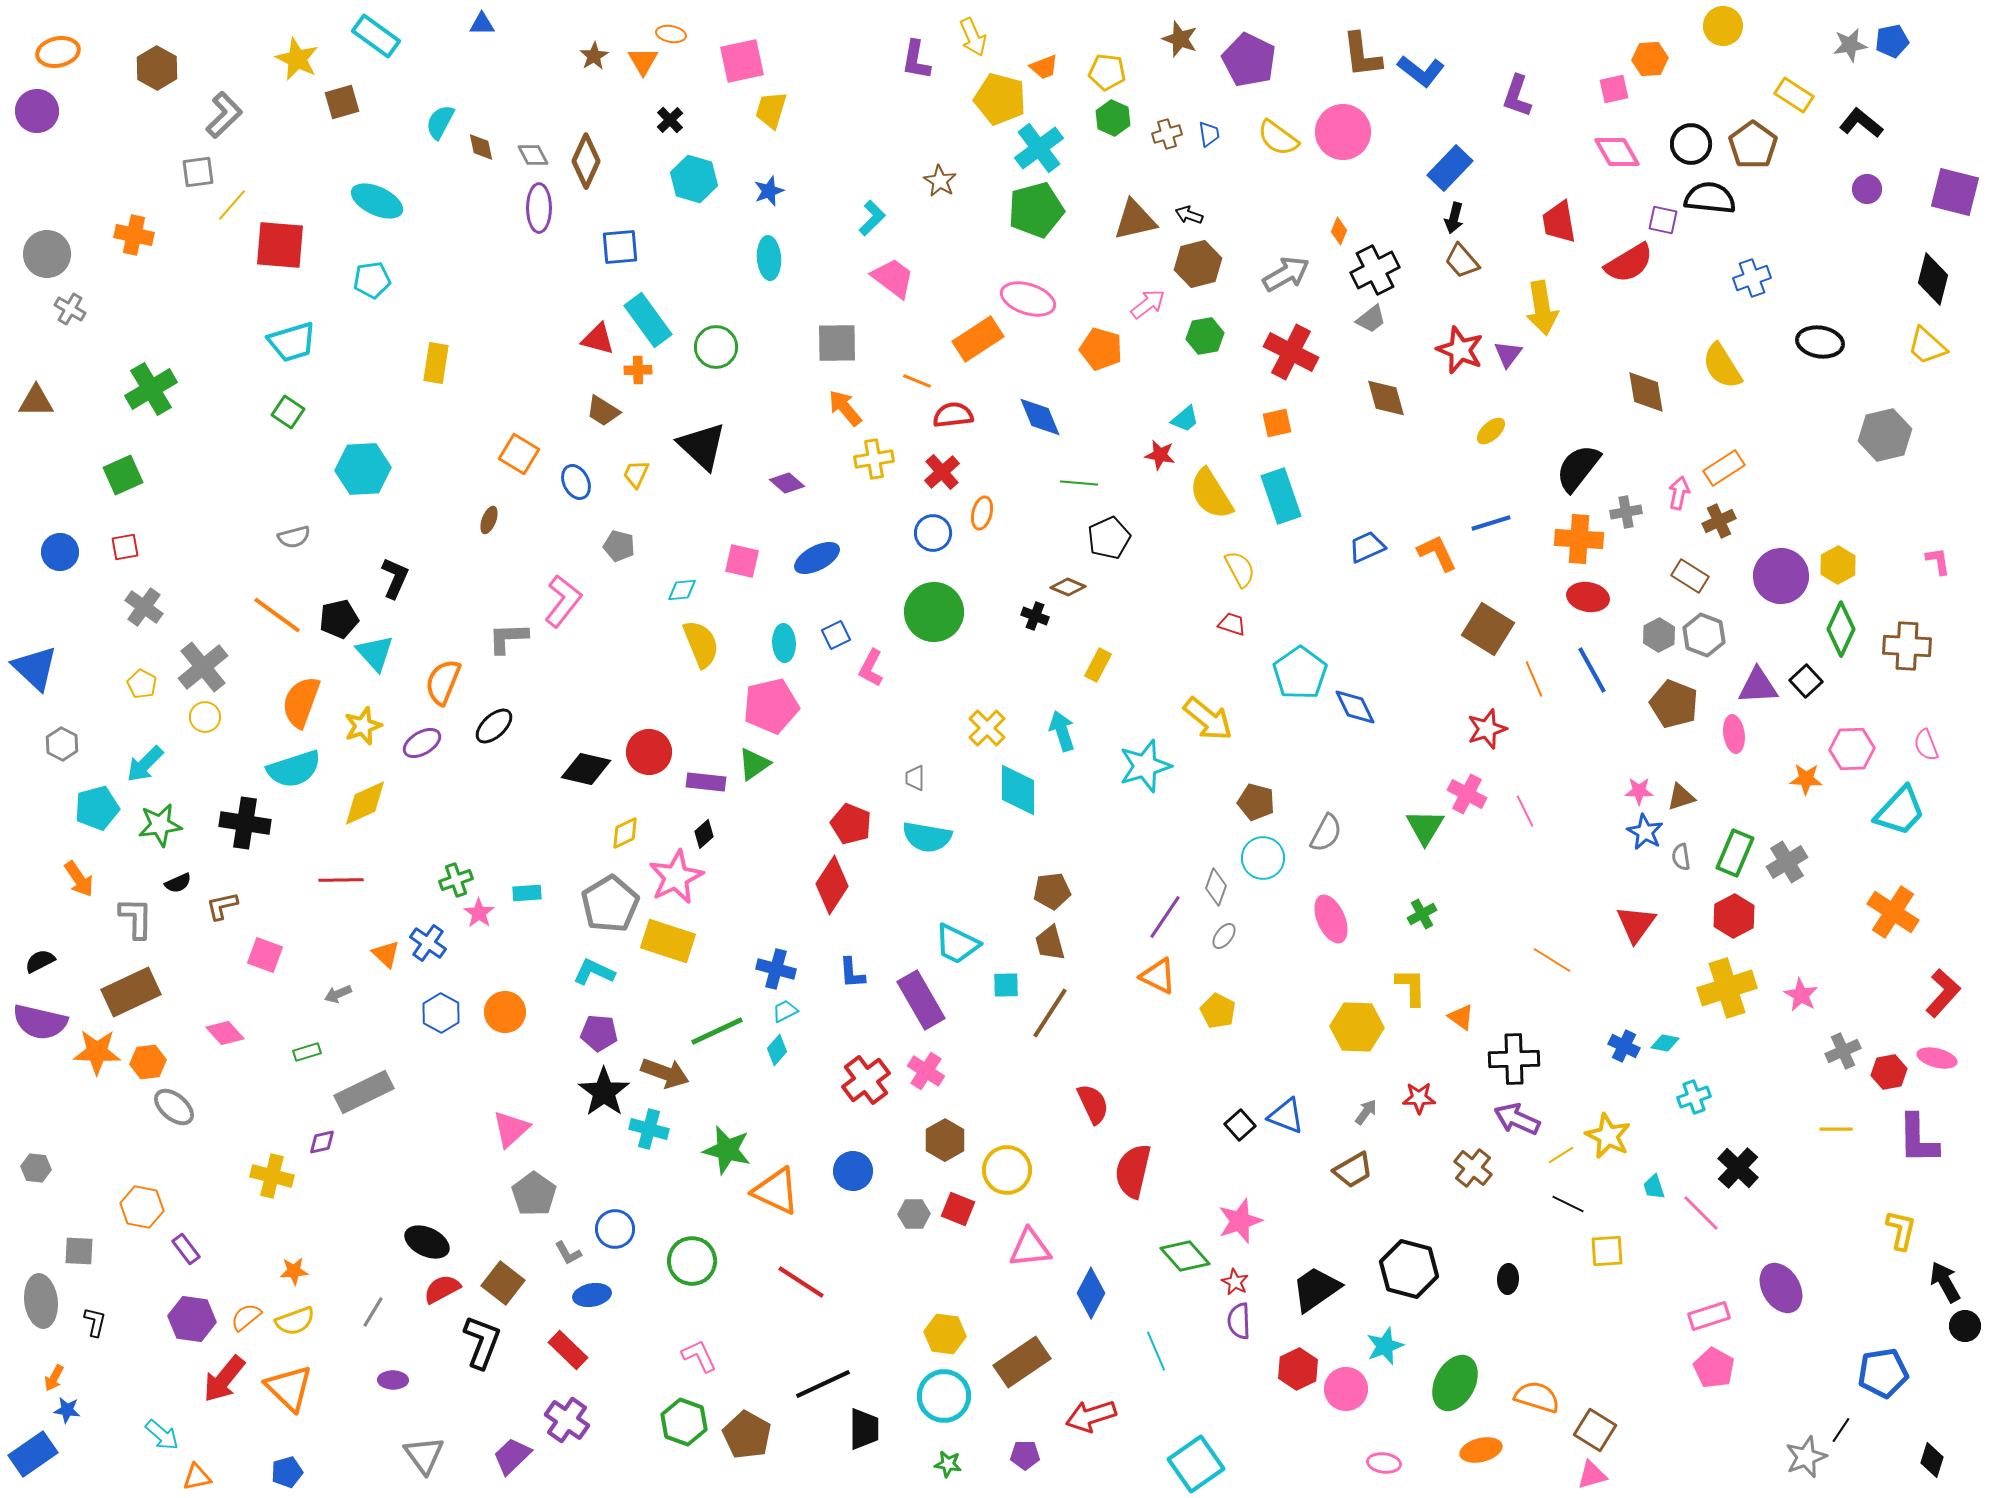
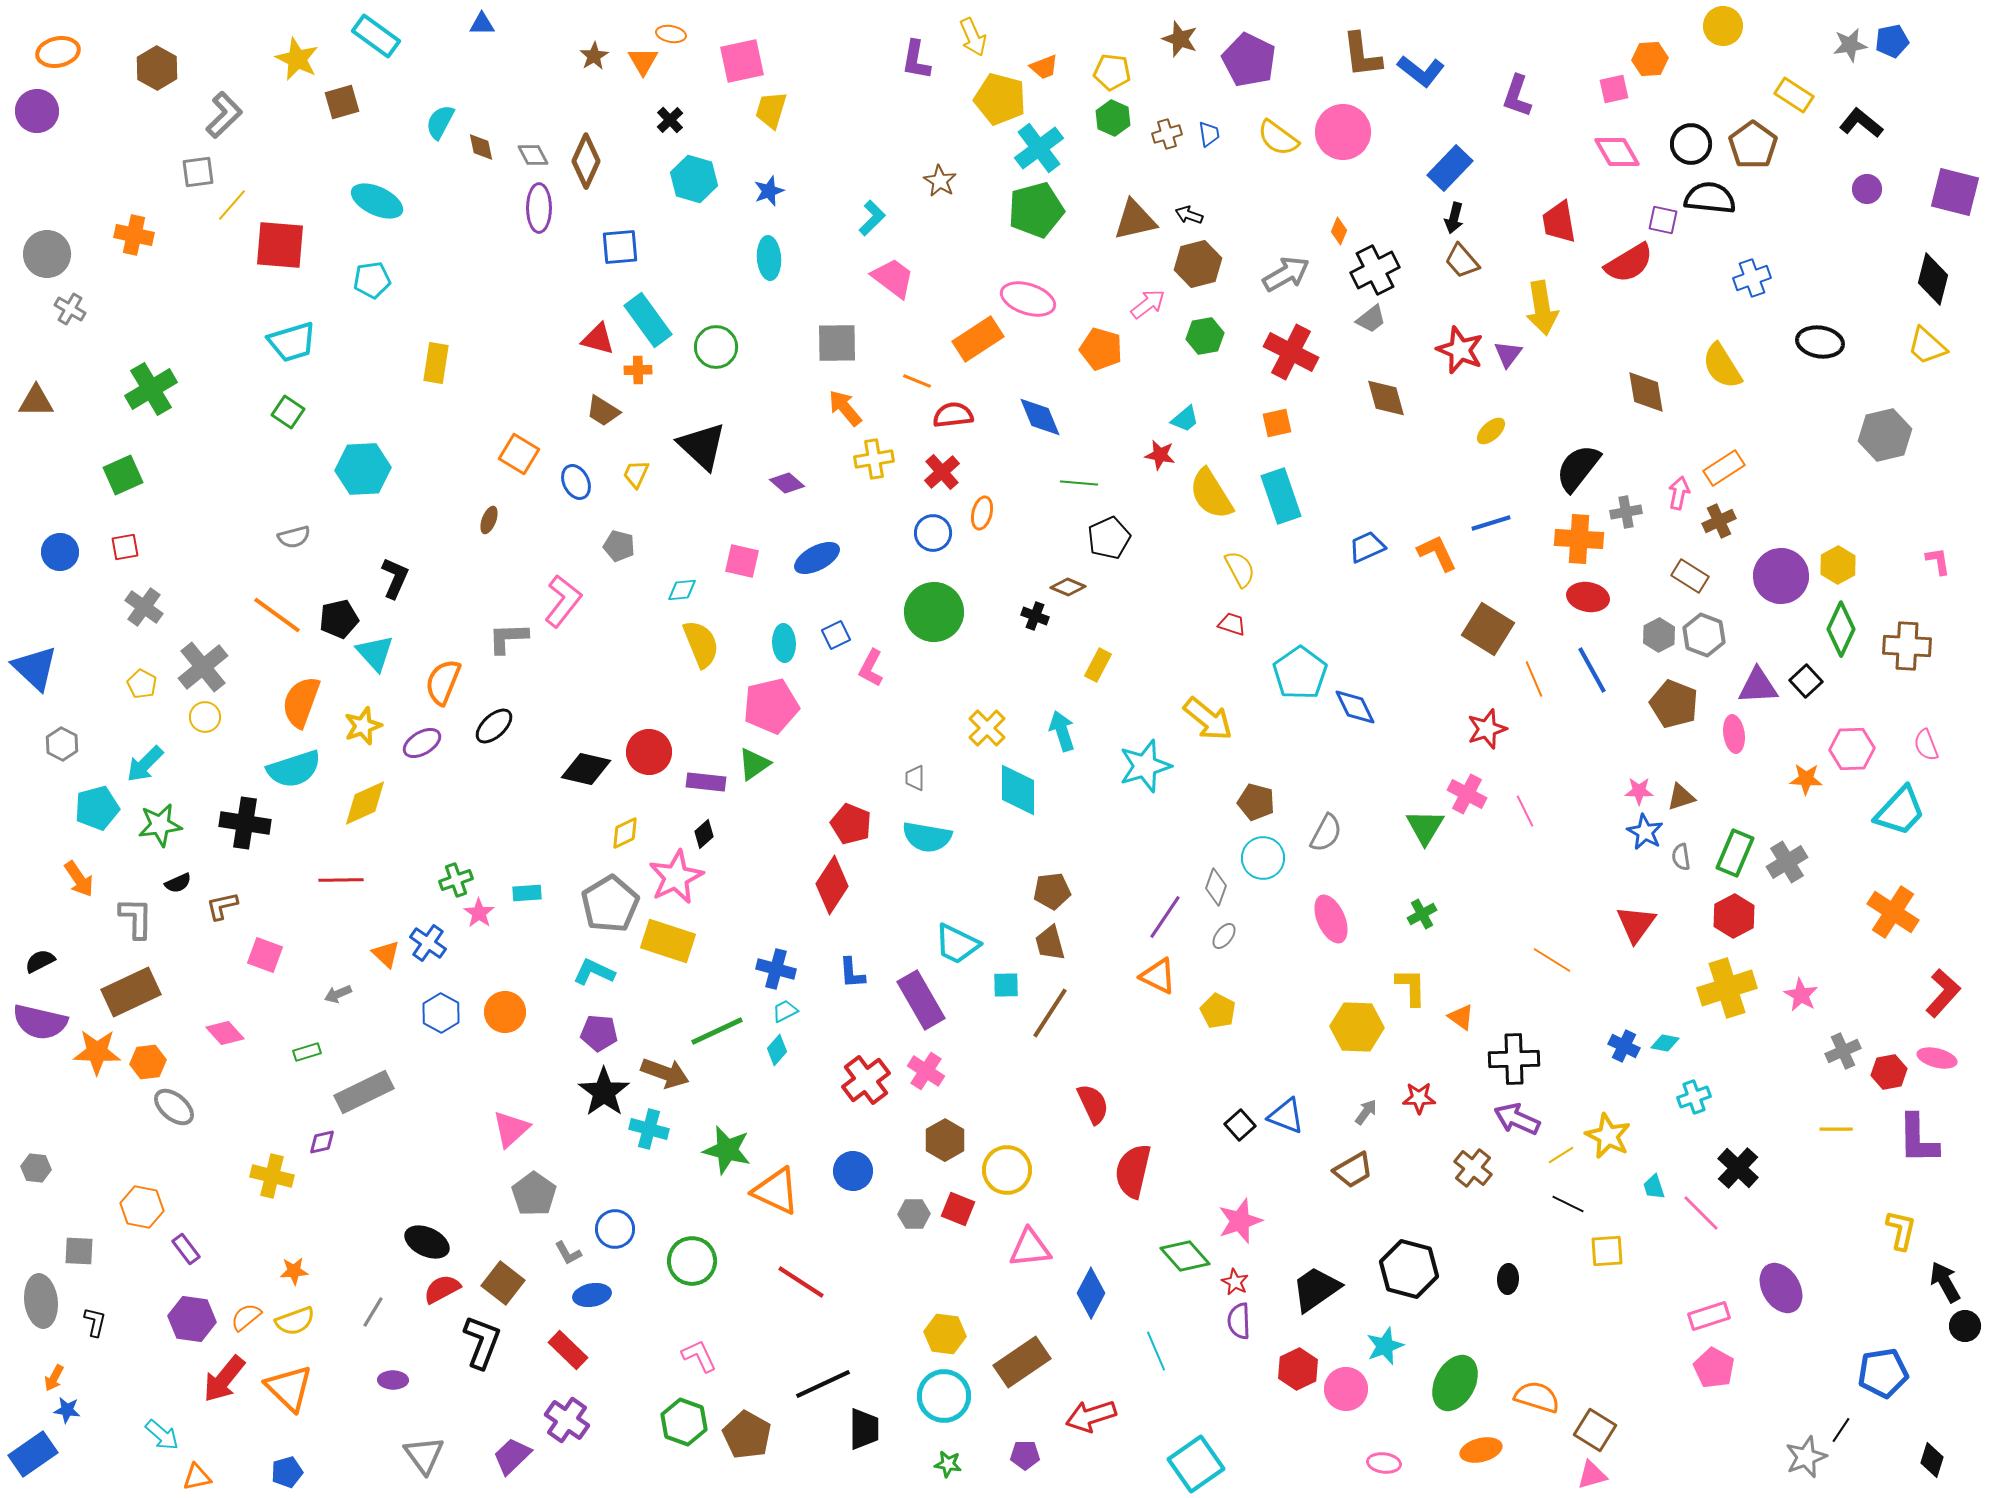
yellow pentagon at (1107, 72): moved 5 px right
